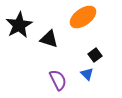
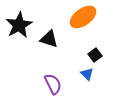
purple semicircle: moved 5 px left, 4 px down
